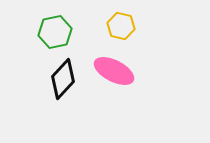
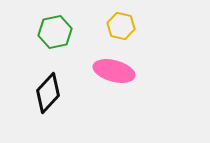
pink ellipse: rotated 12 degrees counterclockwise
black diamond: moved 15 px left, 14 px down
